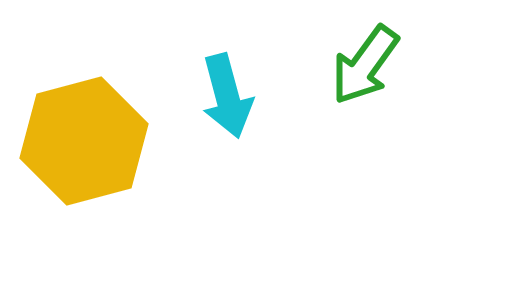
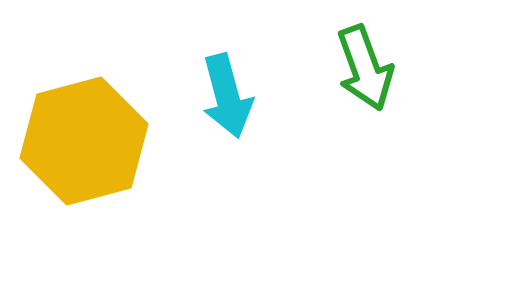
green arrow: moved 3 px down; rotated 56 degrees counterclockwise
